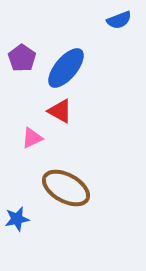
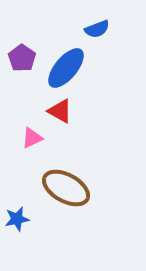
blue semicircle: moved 22 px left, 9 px down
